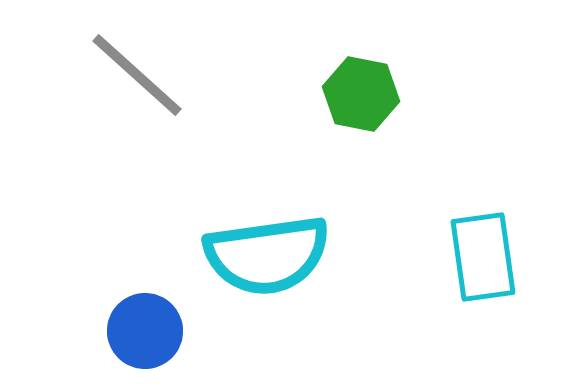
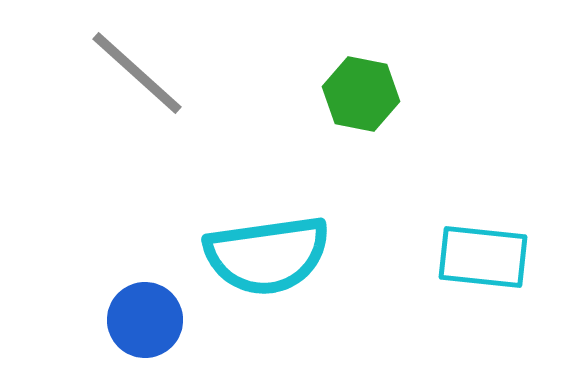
gray line: moved 2 px up
cyan rectangle: rotated 76 degrees counterclockwise
blue circle: moved 11 px up
